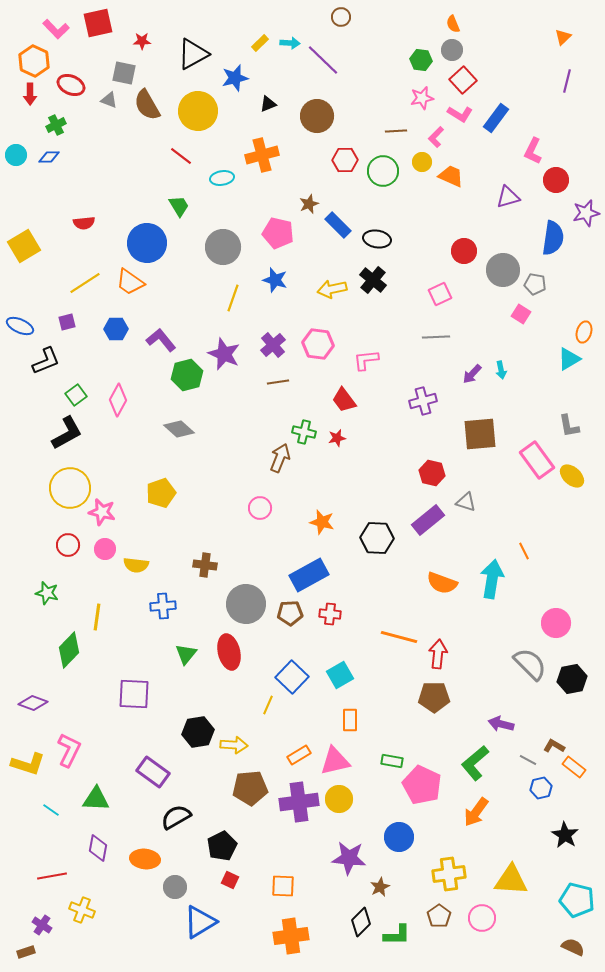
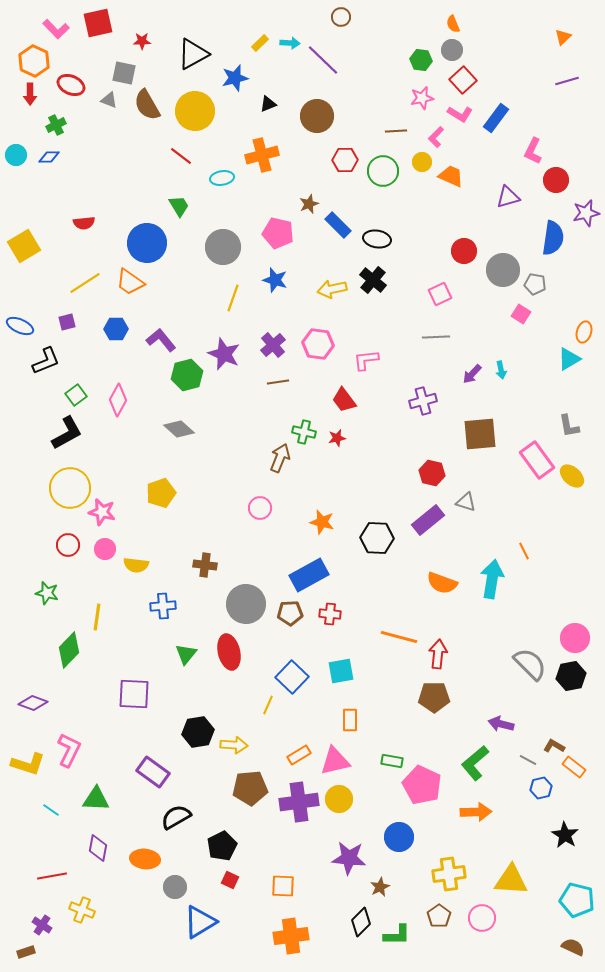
purple line at (567, 81): rotated 60 degrees clockwise
yellow circle at (198, 111): moved 3 px left
pink circle at (556, 623): moved 19 px right, 15 px down
cyan square at (340, 675): moved 1 px right, 4 px up; rotated 20 degrees clockwise
black hexagon at (572, 679): moved 1 px left, 3 px up
orange arrow at (476, 812): rotated 128 degrees counterclockwise
